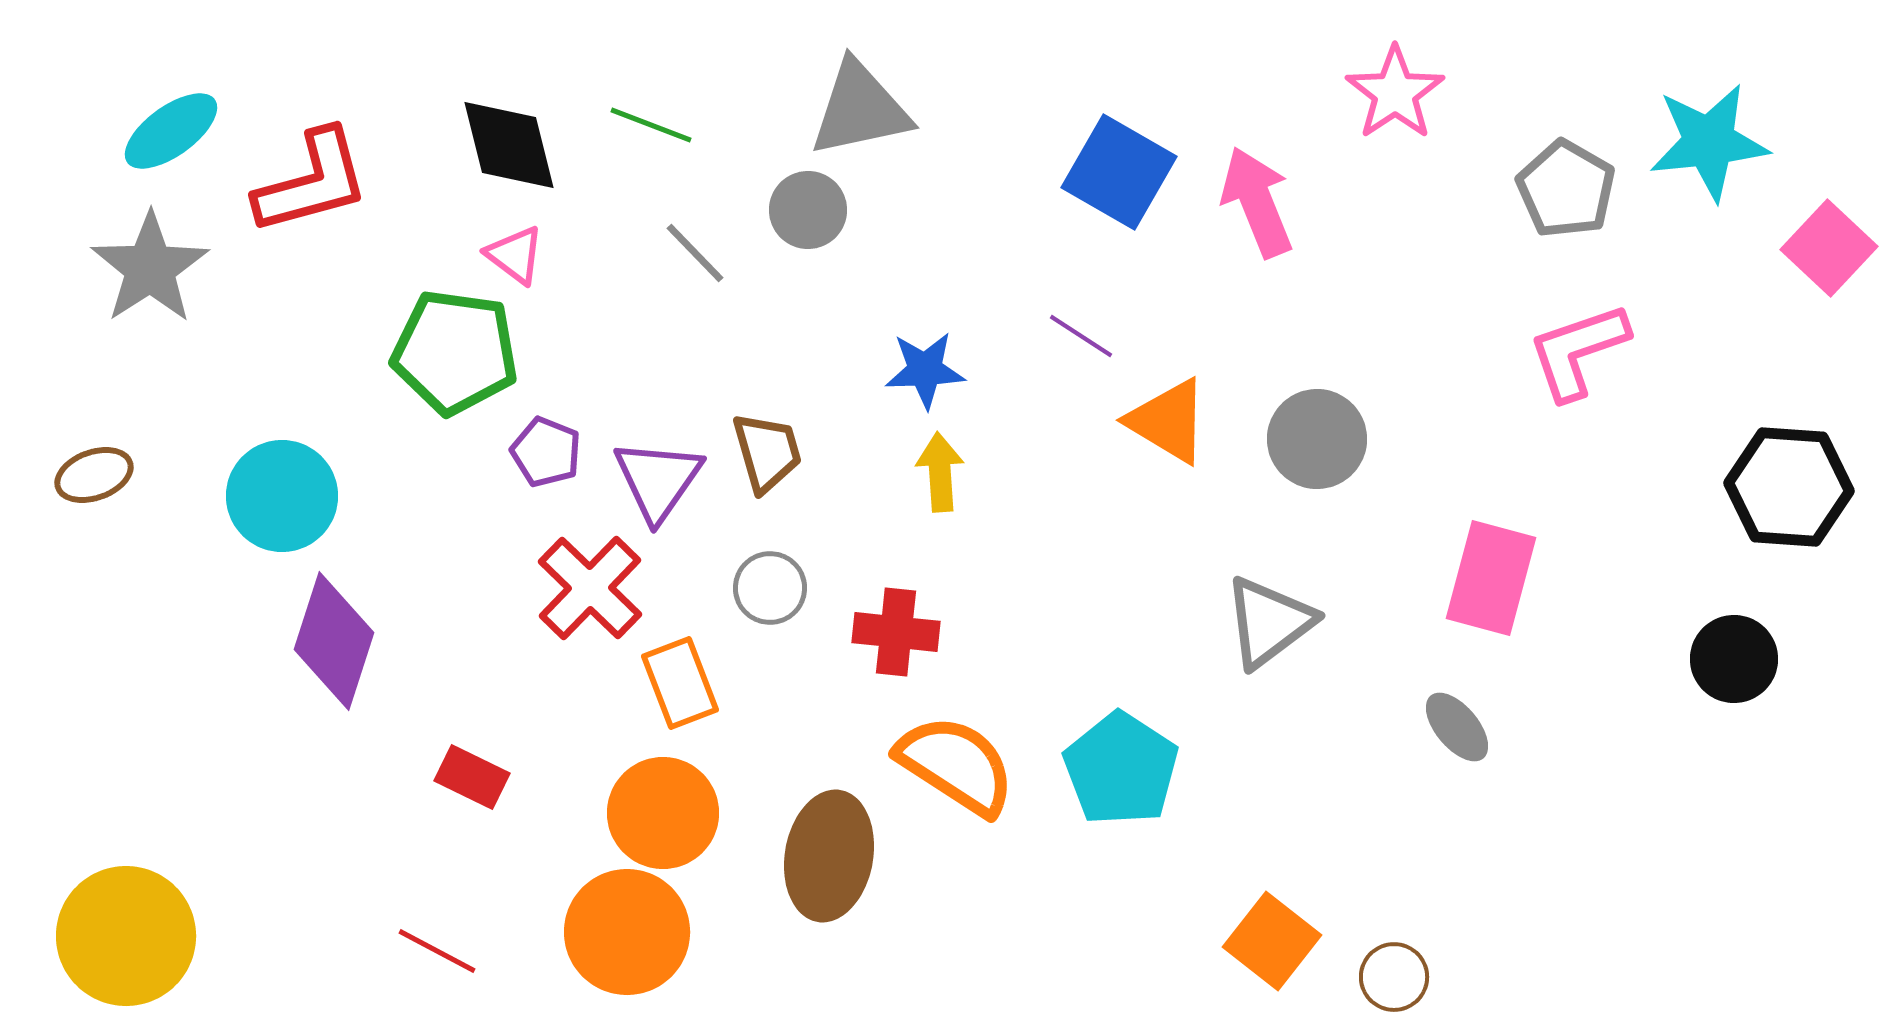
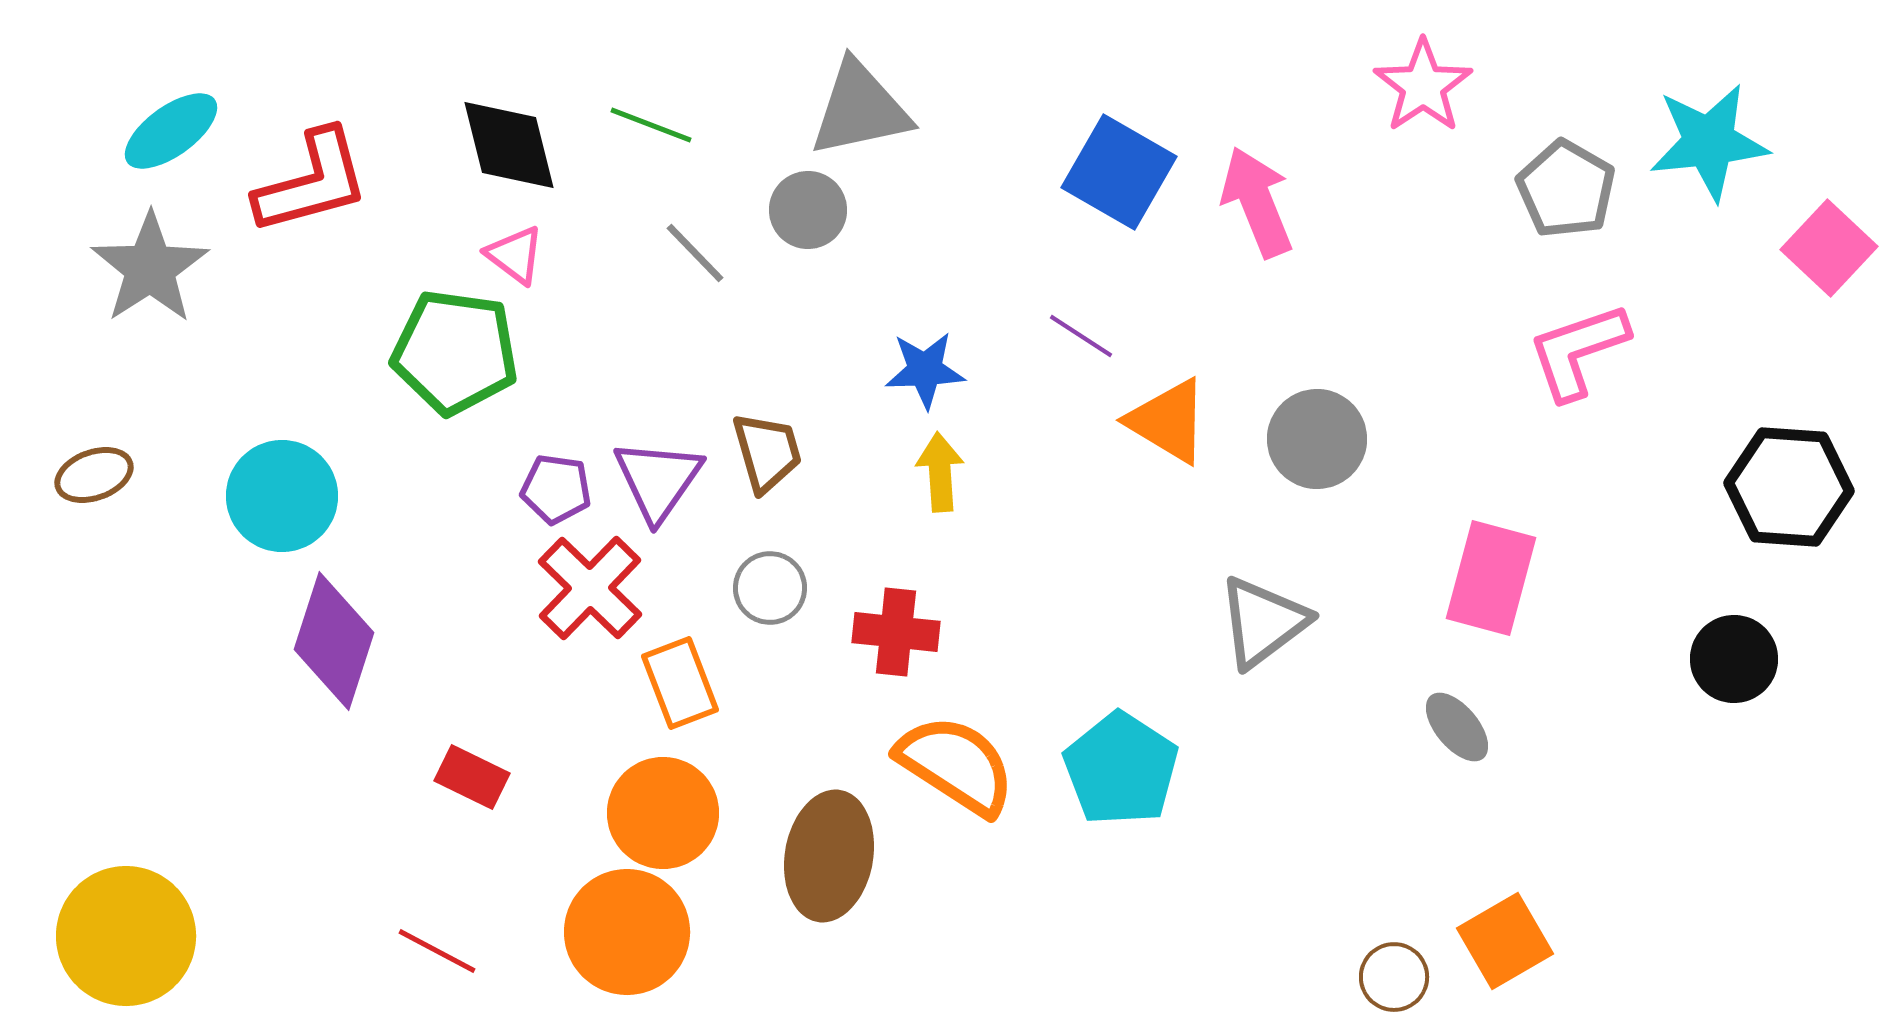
pink star at (1395, 93): moved 28 px right, 7 px up
purple pentagon at (546, 452): moved 10 px right, 37 px down; rotated 14 degrees counterclockwise
gray triangle at (1269, 622): moved 6 px left
orange square at (1272, 941): moved 233 px right; rotated 22 degrees clockwise
